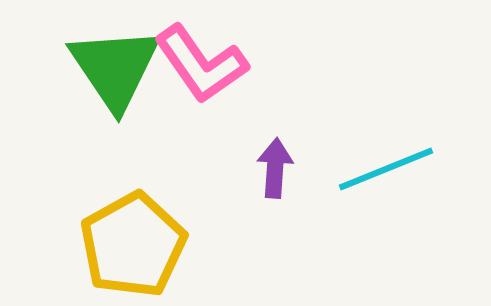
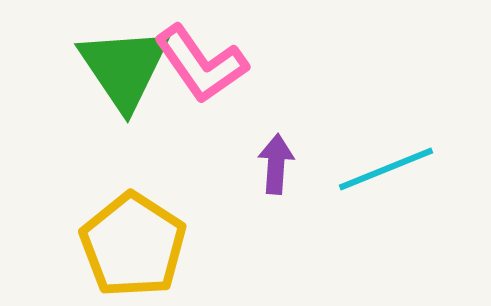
green triangle: moved 9 px right
purple arrow: moved 1 px right, 4 px up
yellow pentagon: rotated 10 degrees counterclockwise
